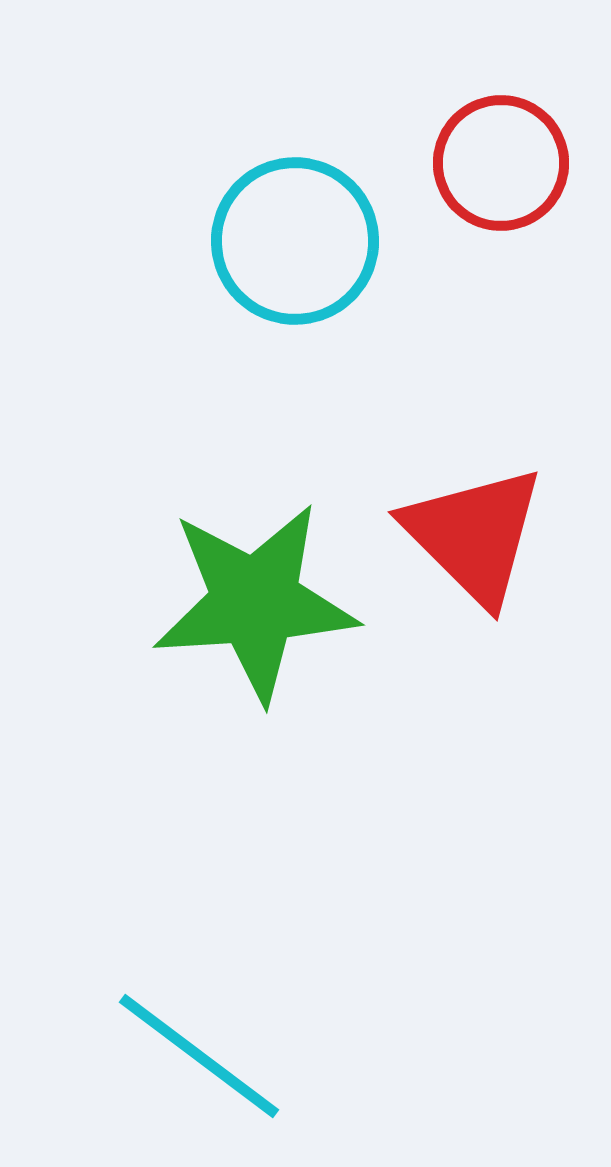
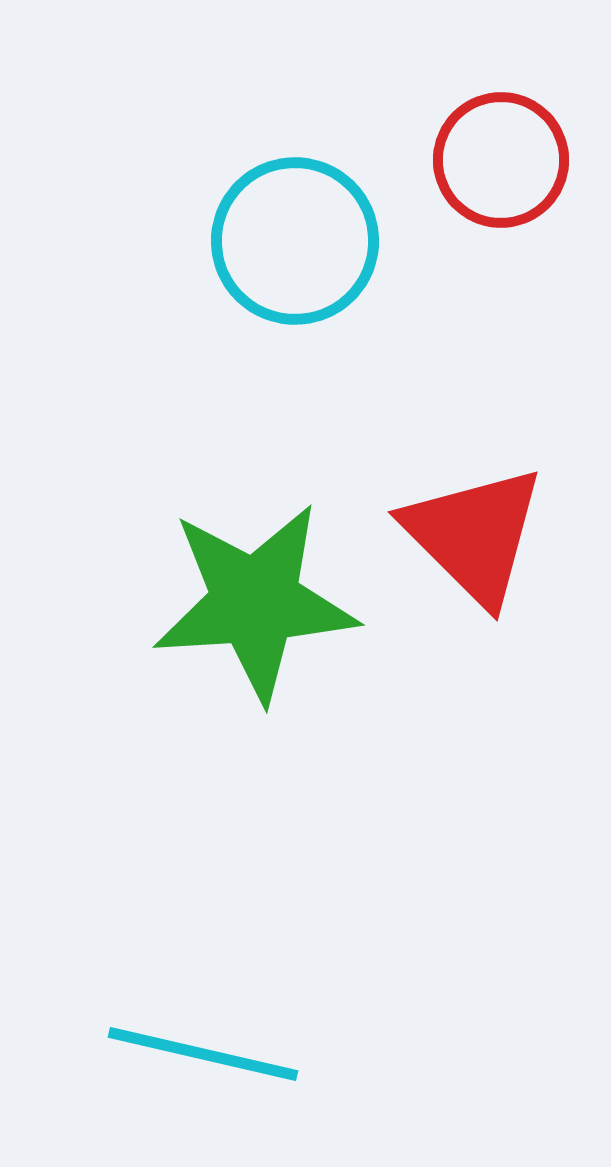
red circle: moved 3 px up
cyan line: moved 4 px right, 2 px up; rotated 24 degrees counterclockwise
